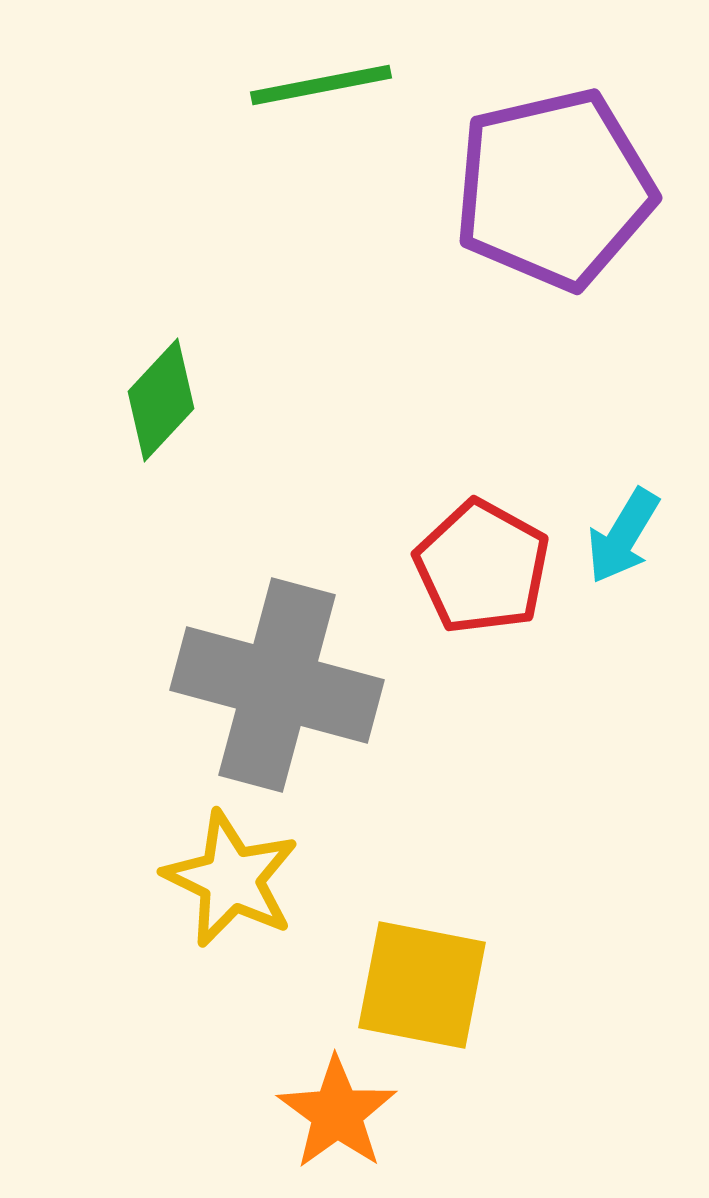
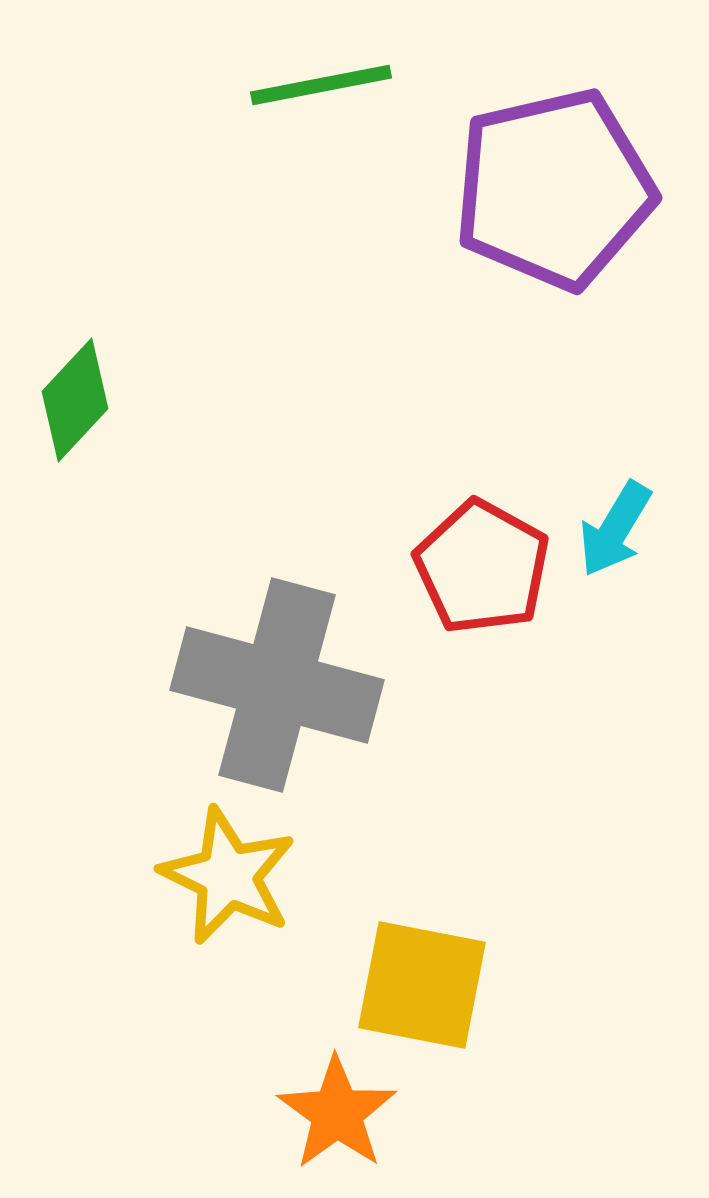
green diamond: moved 86 px left
cyan arrow: moved 8 px left, 7 px up
yellow star: moved 3 px left, 3 px up
